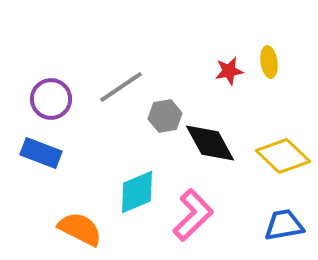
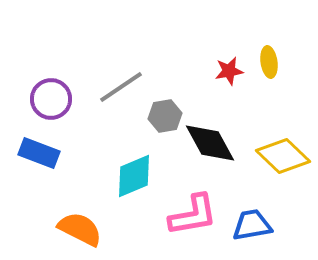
blue rectangle: moved 2 px left
cyan diamond: moved 3 px left, 16 px up
pink L-shape: rotated 34 degrees clockwise
blue trapezoid: moved 32 px left
